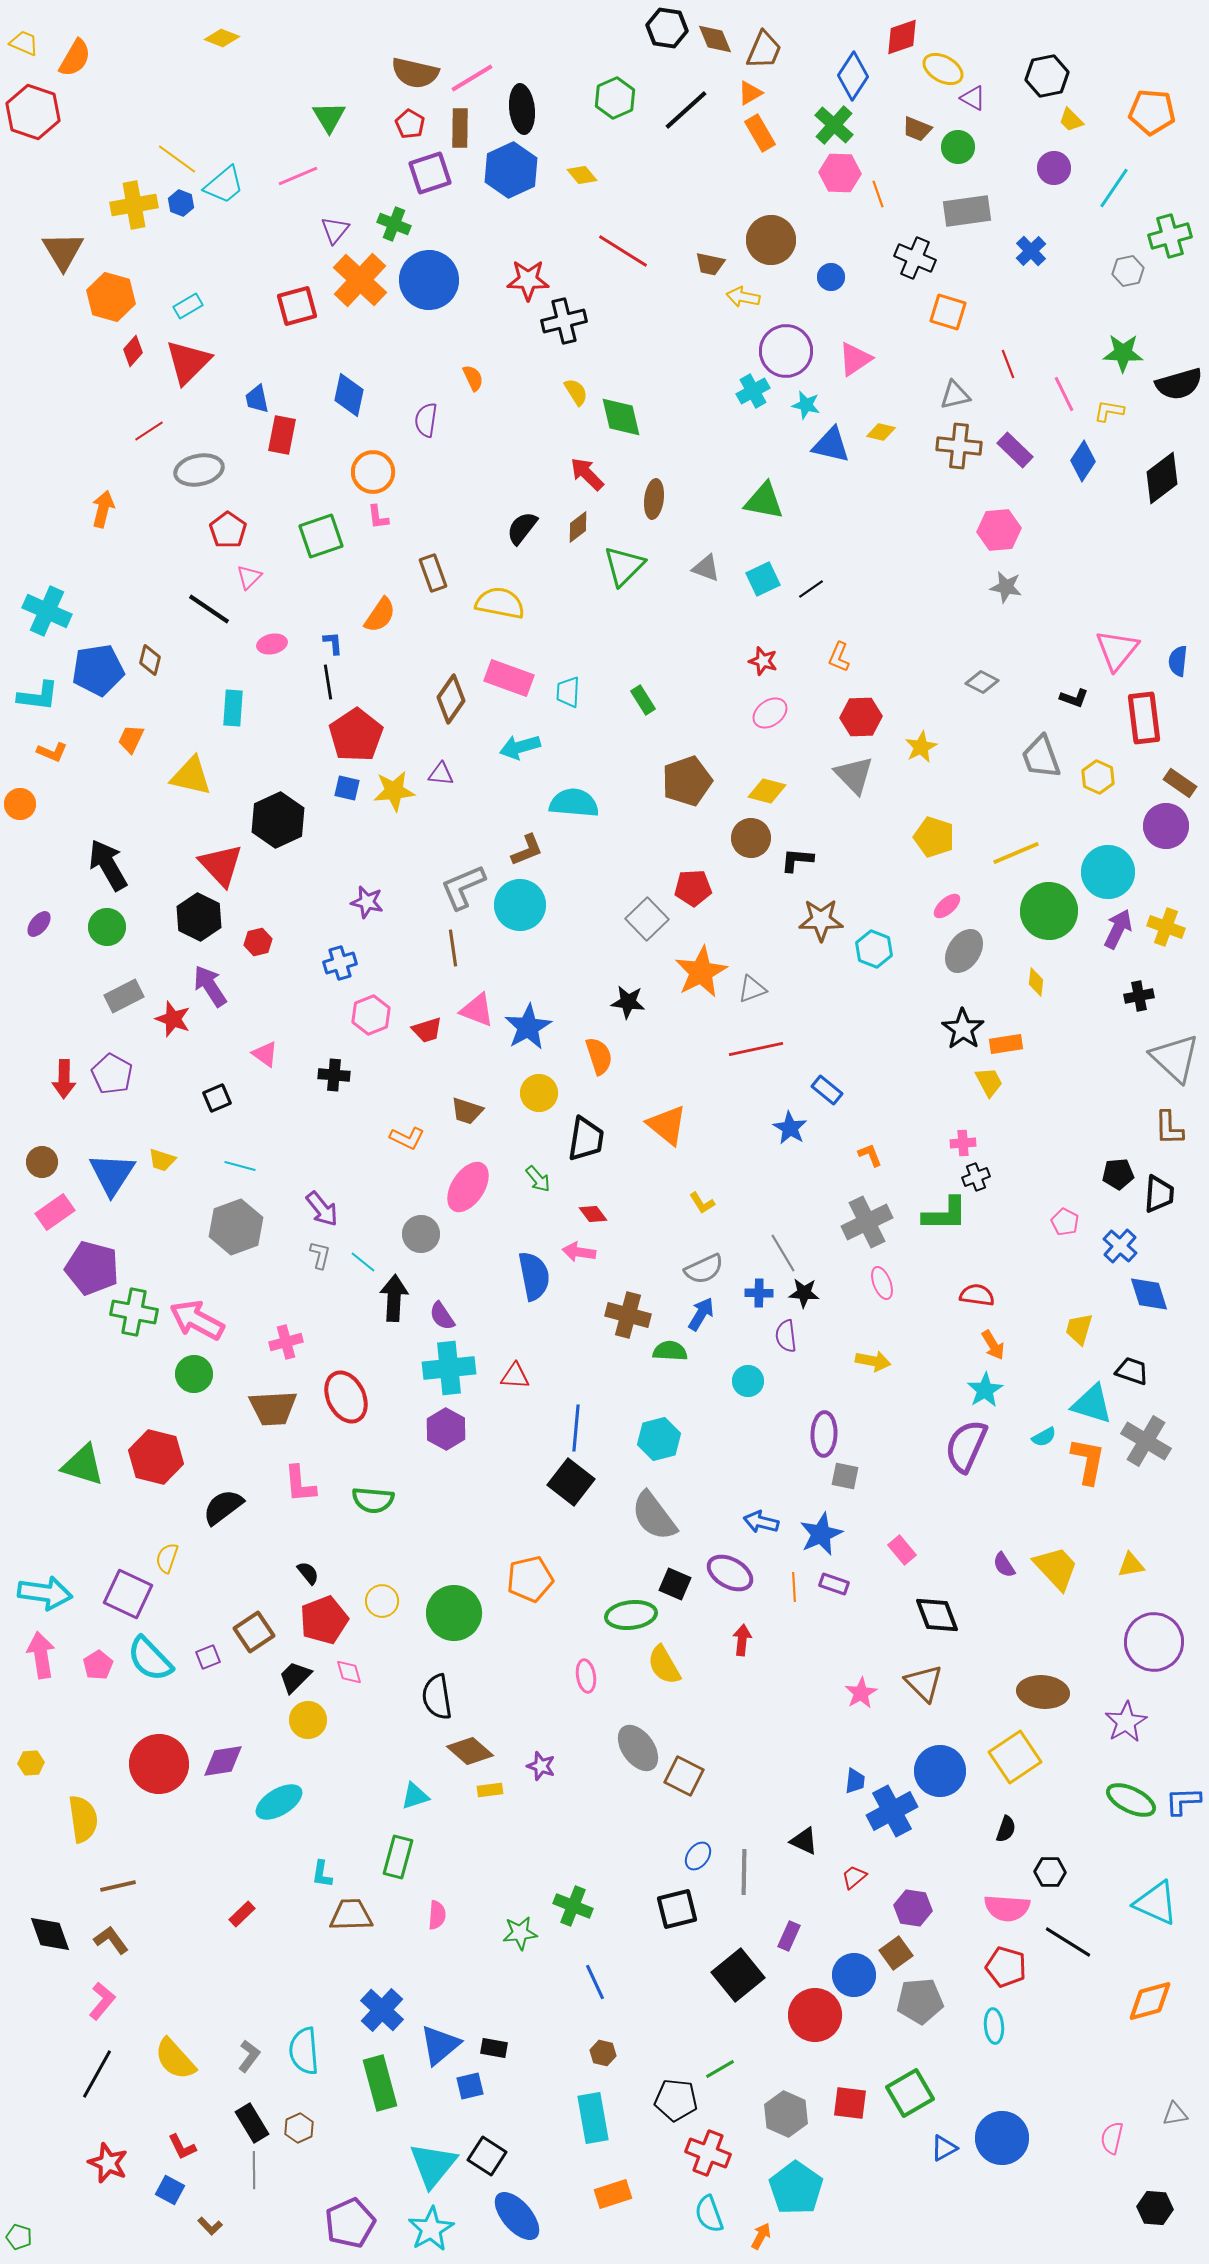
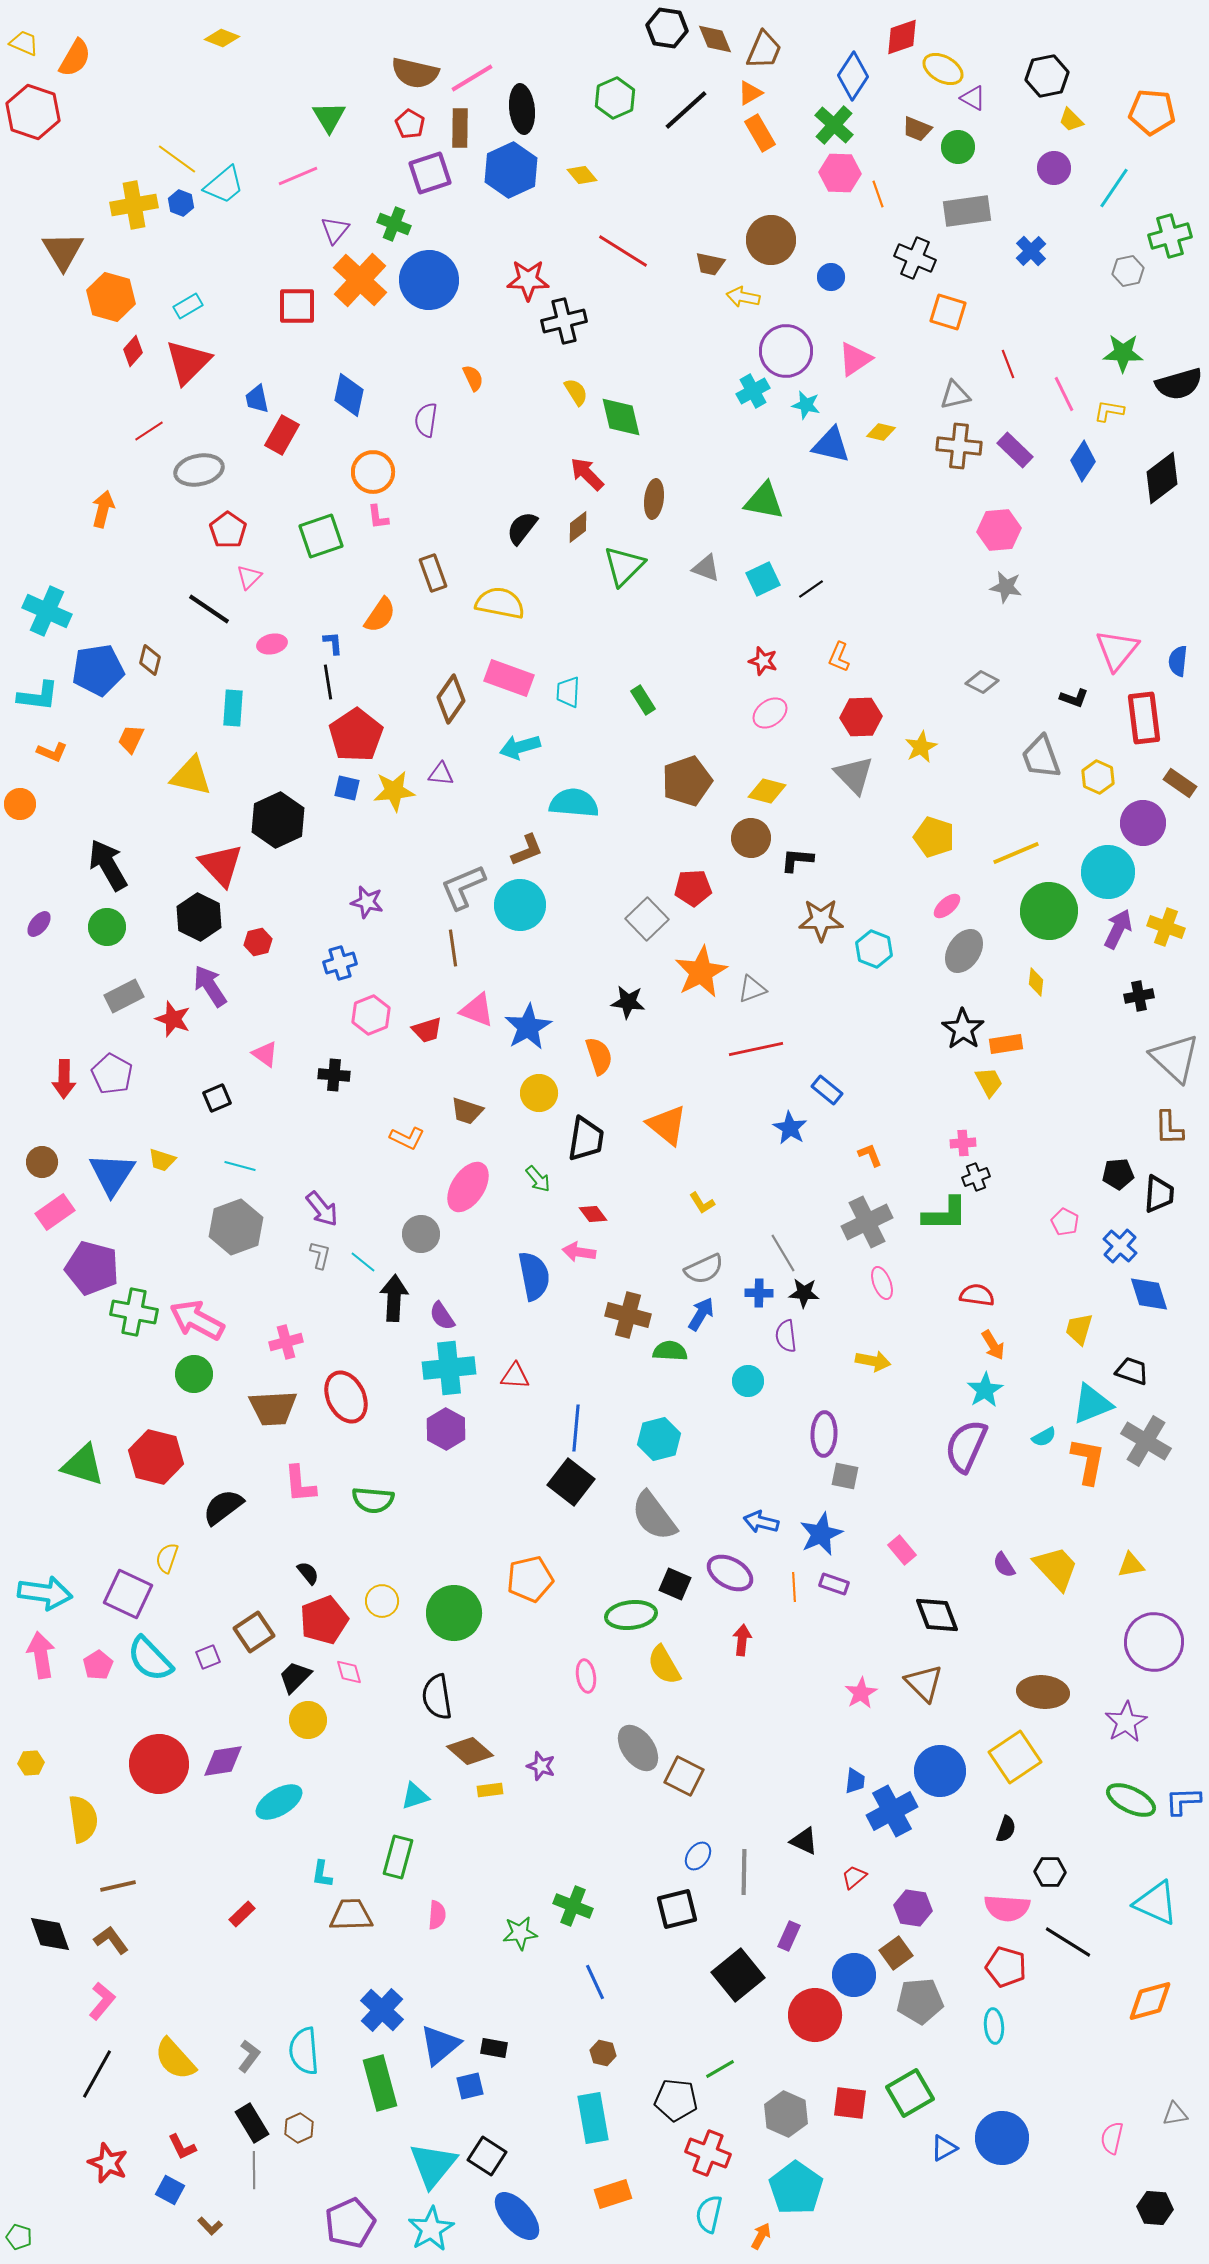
red square at (297, 306): rotated 15 degrees clockwise
red rectangle at (282, 435): rotated 18 degrees clockwise
purple circle at (1166, 826): moved 23 px left, 3 px up
cyan triangle at (1092, 1404): rotated 39 degrees counterclockwise
cyan semicircle at (709, 2214): rotated 33 degrees clockwise
